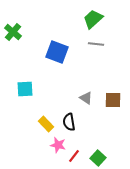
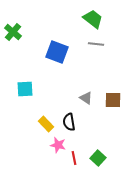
green trapezoid: rotated 80 degrees clockwise
red line: moved 2 px down; rotated 48 degrees counterclockwise
